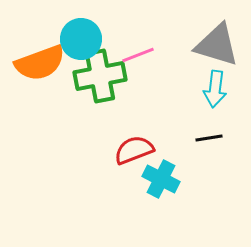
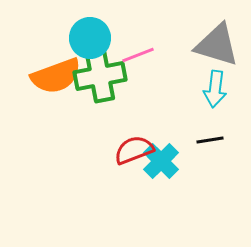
cyan circle: moved 9 px right, 1 px up
orange semicircle: moved 16 px right, 13 px down
black line: moved 1 px right, 2 px down
cyan cross: moved 18 px up; rotated 18 degrees clockwise
